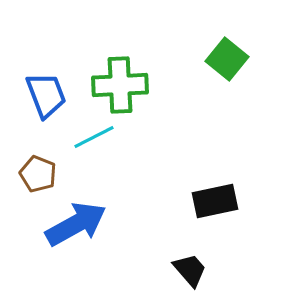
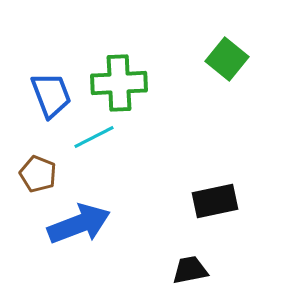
green cross: moved 1 px left, 2 px up
blue trapezoid: moved 5 px right
blue arrow: moved 3 px right; rotated 8 degrees clockwise
black trapezoid: rotated 60 degrees counterclockwise
